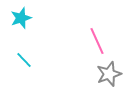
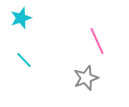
gray star: moved 23 px left, 4 px down
